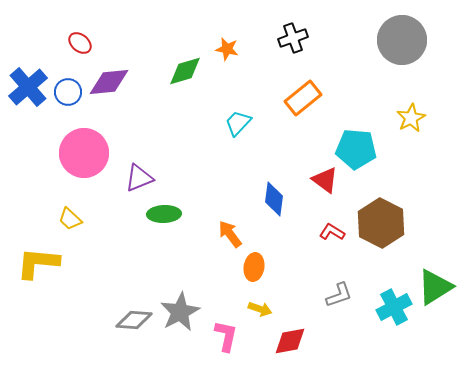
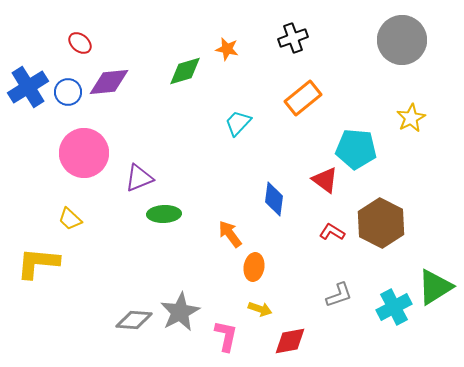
blue cross: rotated 9 degrees clockwise
